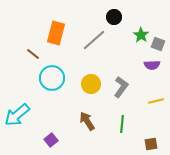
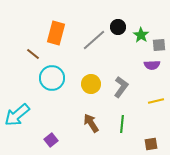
black circle: moved 4 px right, 10 px down
gray square: moved 1 px right, 1 px down; rotated 24 degrees counterclockwise
brown arrow: moved 4 px right, 2 px down
